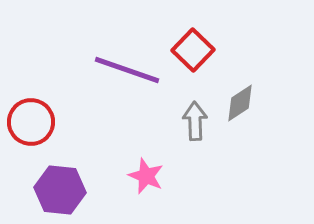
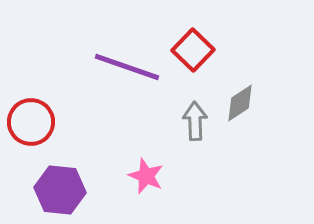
purple line: moved 3 px up
